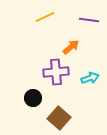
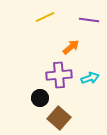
purple cross: moved 3 px right, 3 px down
black circle: moved 7 px right
